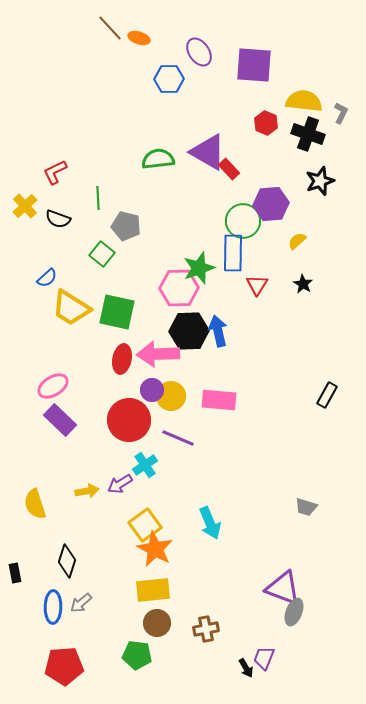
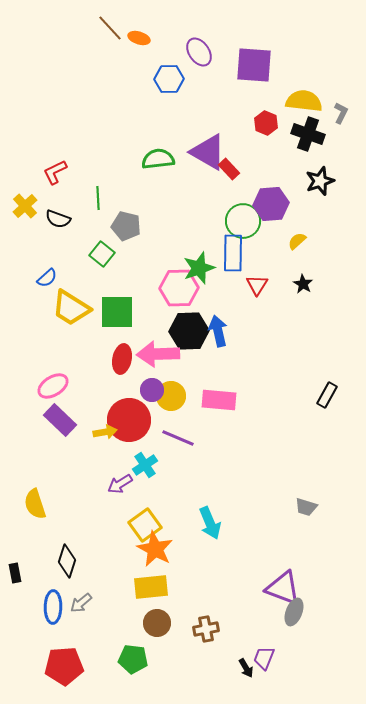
green square at (117, 312): rotated 12 degrees counterclockwise
yellow arrow at (87, 491): moved 18 px right, 59 px up
yellow rectangle at (153, 590): moved 2 px left, 3 px up
green pentagon at (137, 655): moved 4 px left, 4 px down
